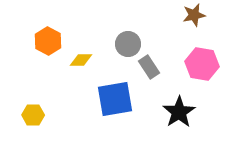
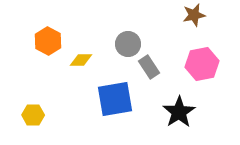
pink hexagon: rotated 20 degrees counterclockwise
